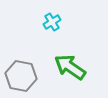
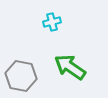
cyan cross: rotated 18 degrees clockwise
